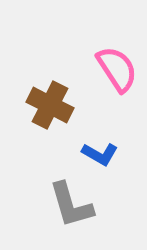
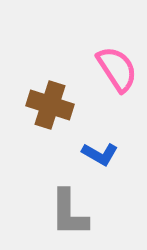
brown cross: rotated 9 degrees counterclockwise
gray L-shape: moved 2 px left, 8 px down; rotated 16 degrees clockwise
